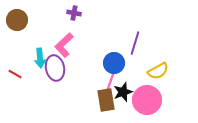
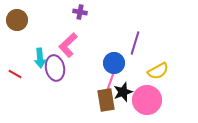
purple cross: moved 6 px right, 1 px up
pink L-shape: moved 4 px right
